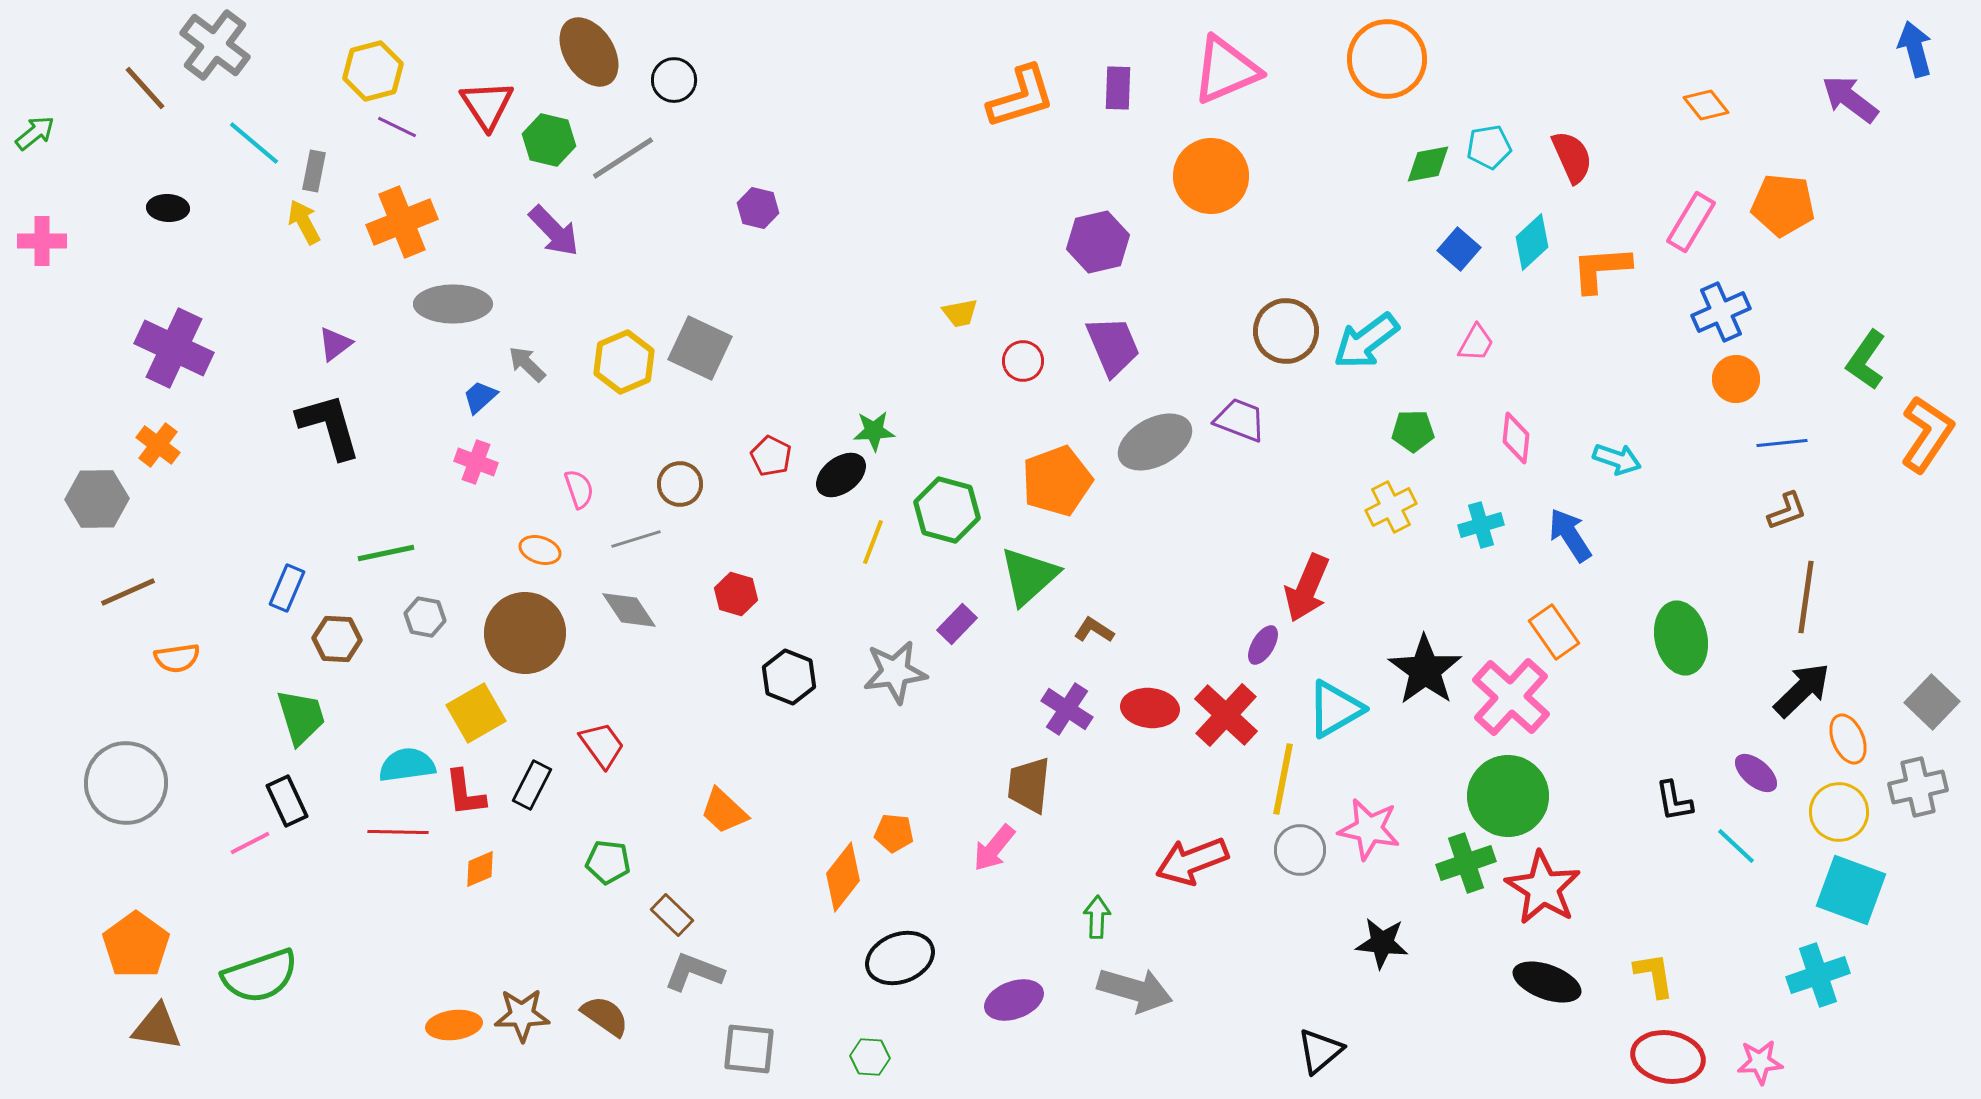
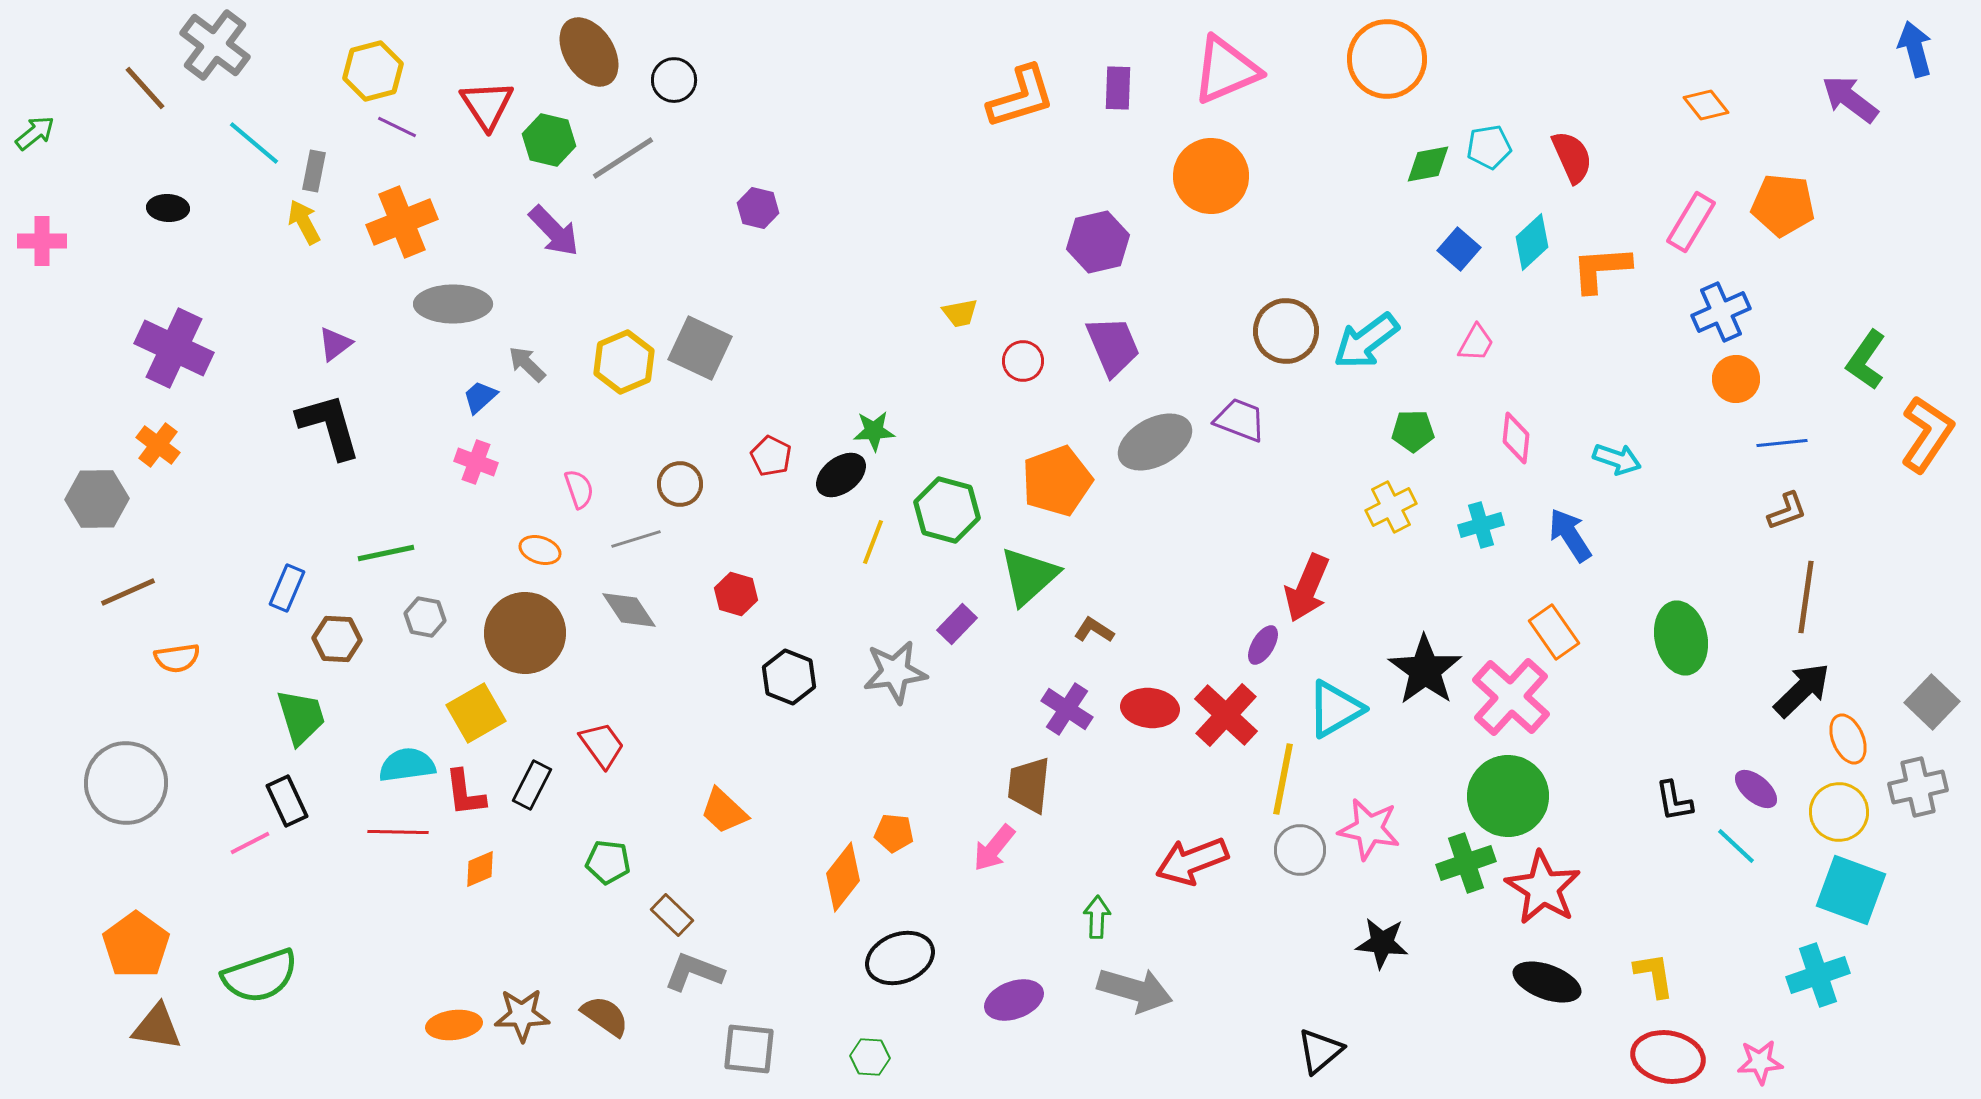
purple ellipse at (1756, 773): moved 16 px down
